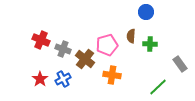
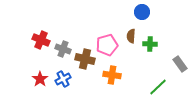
blue circle: moved 4 px left
brown cross: rotated 24 degrees counterclockwise
